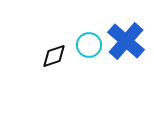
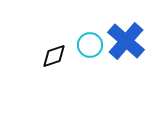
cyan circle: moved 1 px right
